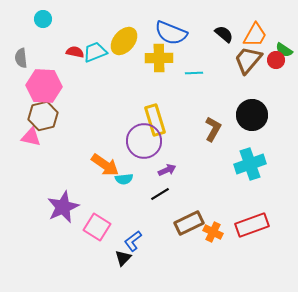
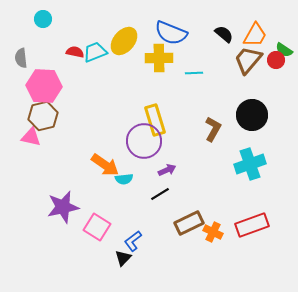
purple star: rotated 12 degrees clockwise
